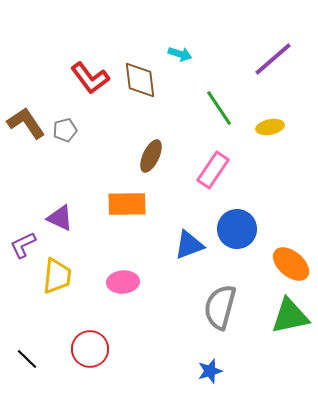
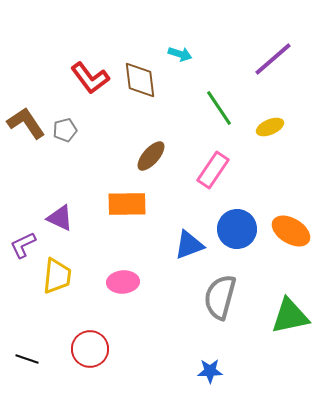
yellow ellipse: rotated 12 degrees counterclockwise
brown ellipse: rotated 16 degrees clockwise
orange ellipse: moved 33 px up; rotated 9 degrees counterclockwise
gray semicircle: moved 10 px up
black line: rotated 25 degrees counterclockwise
blue star: rotated 15 degrees clockwise
